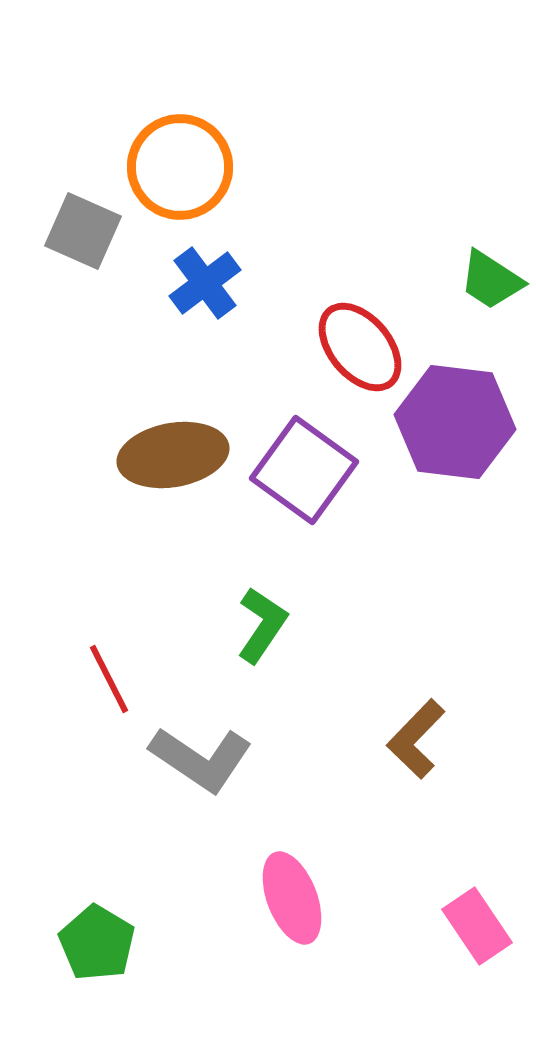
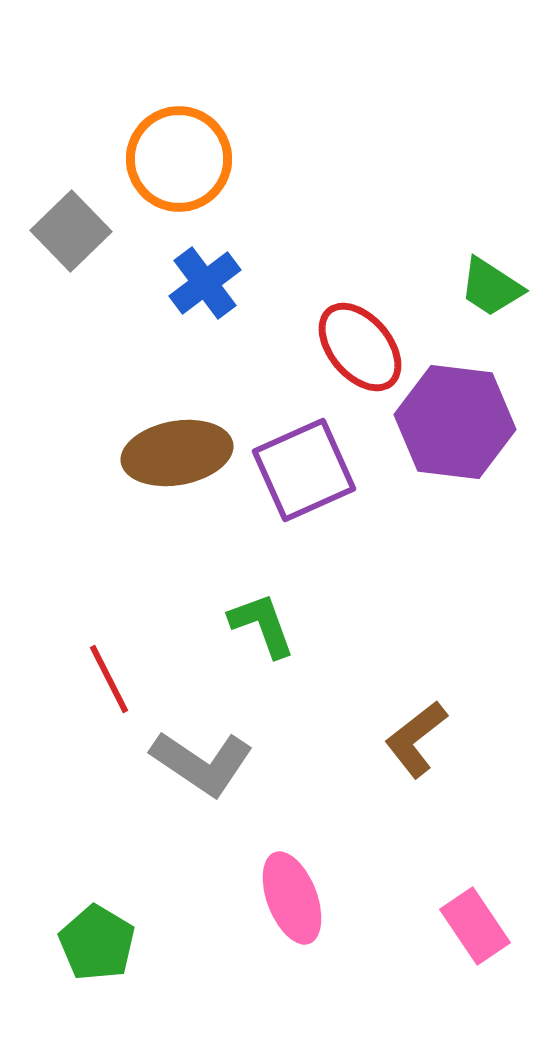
orange circle: moved 1 px left, 8 px up
gray square: moved 12 px left; rotated 22 degrees clockwise
green trapezoid: moved 7 px down
brown ellipse: moved 4 px right, 2 px up
purple square: rotated 30 degrees clockwise
green L-shape: rotated 54 degrees counterclockwise
brown L-shape: rotated 8 degrees clockwise
gray L-shape: moved 1 px right, 4 px down
pink rectangle: moved 2 px left
